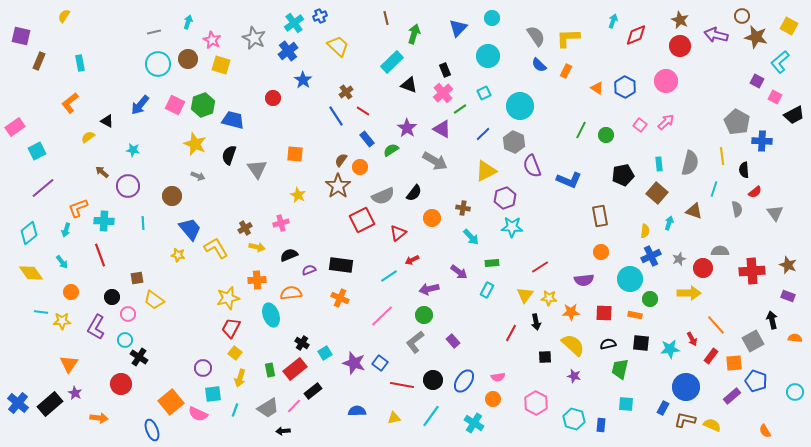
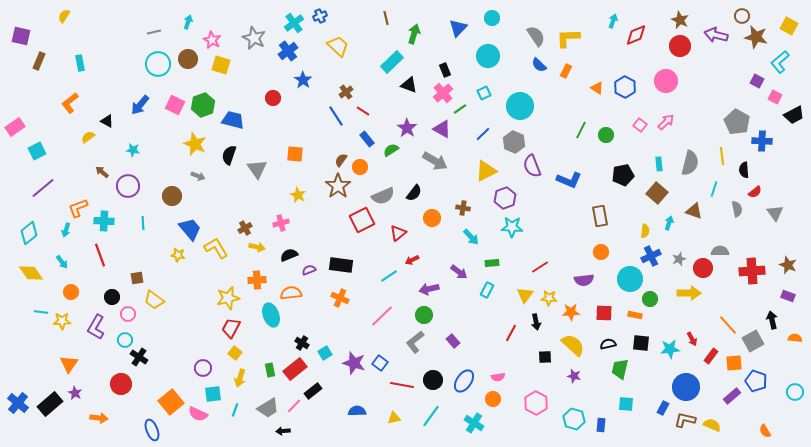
orange line at (716, 325): moved 12 px right
